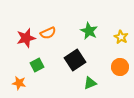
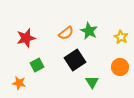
orange semicircle: moved 18 px right; rotated 14 degrees counterclockwise
green triangle: moved 2 px right, 1 px up; rotated 40 degrees counterclockwise
